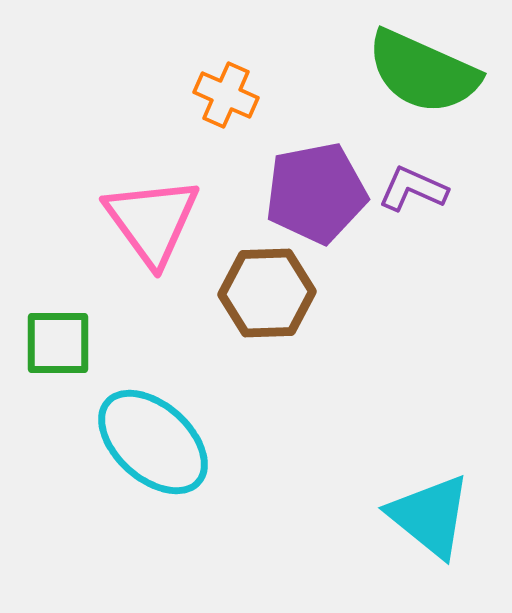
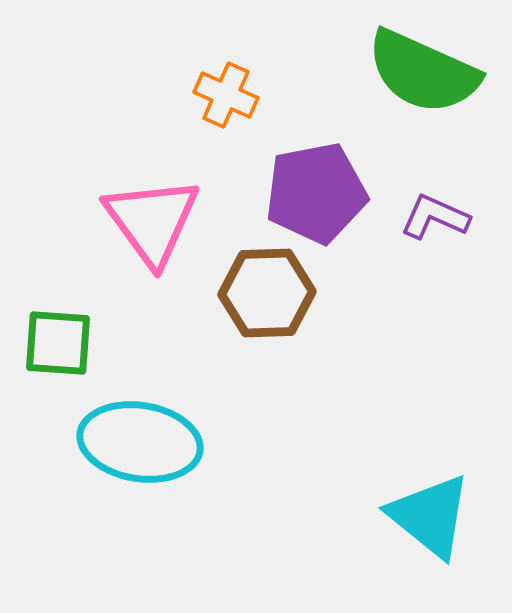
purple L-shape: moved 22 px right, 28 px down
green square: rotated 4 degrees clockwise
cyan ellipse: moved 13 px left; rotated 33 degrees counterclockwise
